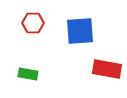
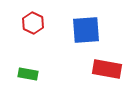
red hexagon: rotated 25 degrees clockwise
blue square: moved 6 px right, 1 px up
